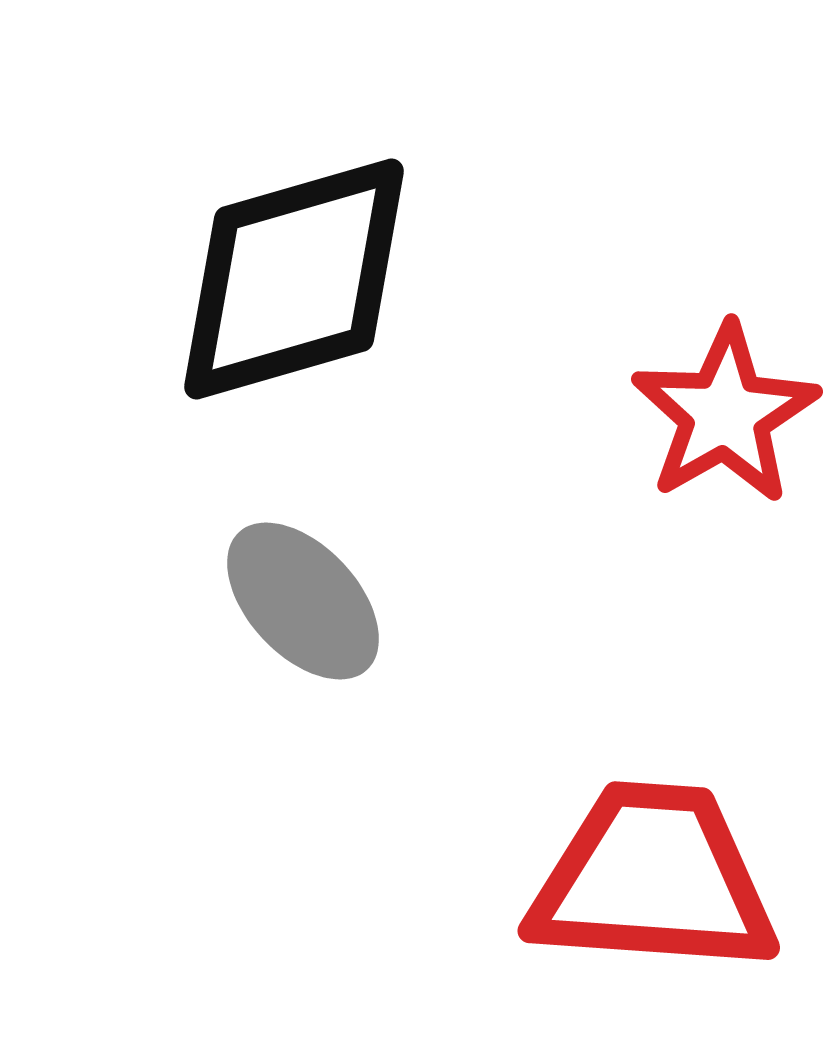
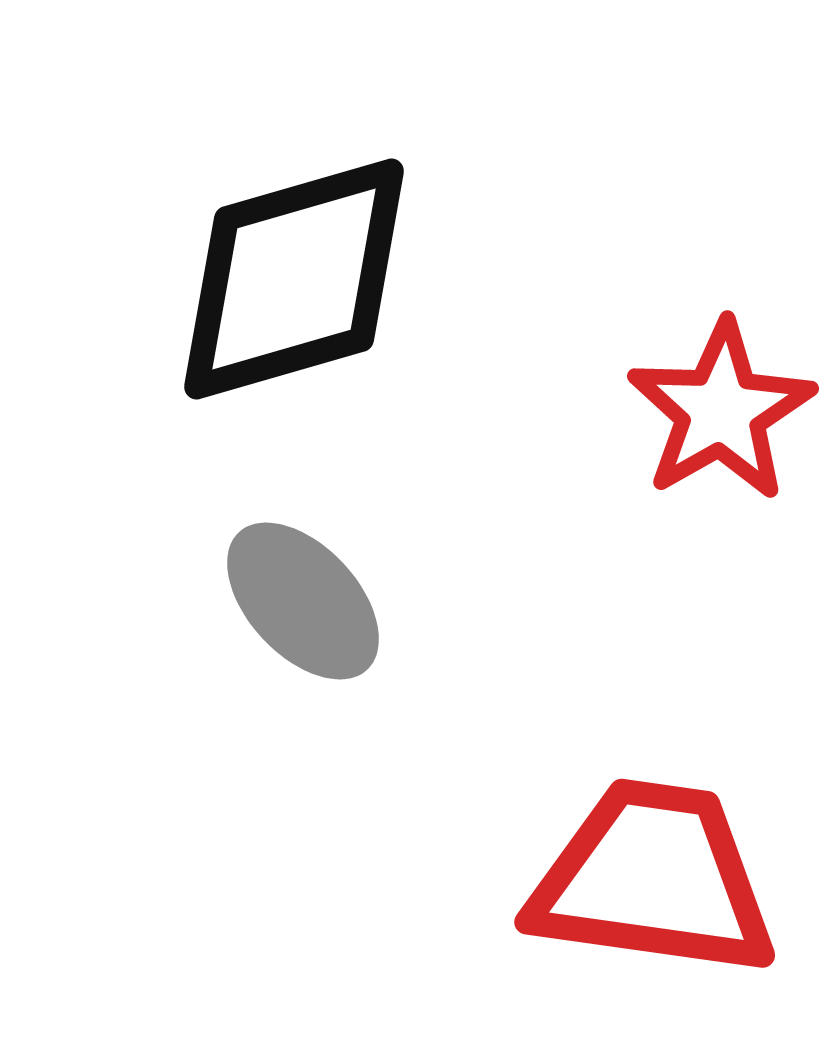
red star: moved 4 px left, 3 px up
red trapezoid: rotated 4 degrees clockwise
